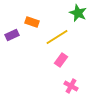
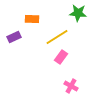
green star: rotated 18 degrees counterclockwise
orange rectangle: moved 3 px up; rotated 16 degrees counterclockwise
purple rectangle: moved 2 px right, 2 px down
pink rectangle: moved 3 px up
